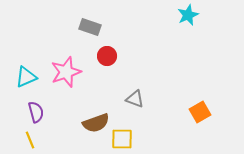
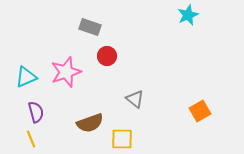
gray triangle: rotated 18 degrees clockwise
orange square: moved 1 px up
brown semicircle: moved 6 px left
yellow line: moved 1 px right, 1 px up
